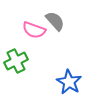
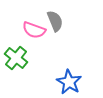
gray semicircle: rotated 20 degrees clockwise
green cross: moved 3 px up; rotated 25 degrees counterclockwise
